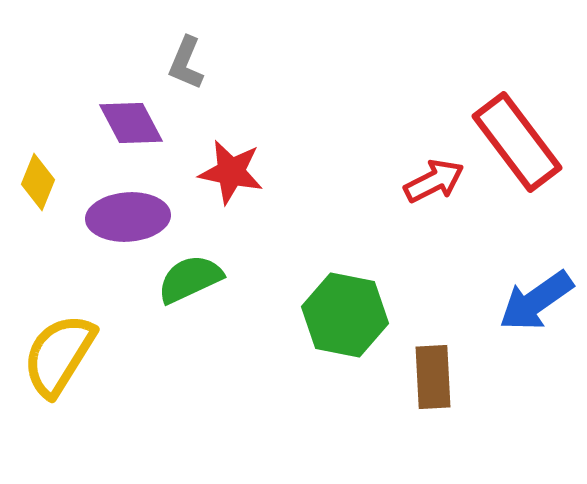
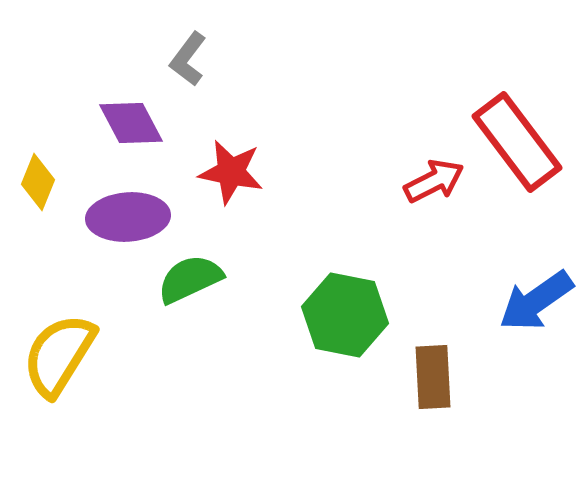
gray L-shape: moved 2 px right, 4 px up; rotated 14 degrees clockwise
